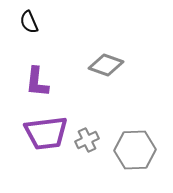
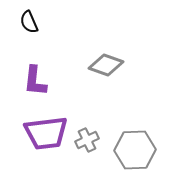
purple L-shape: moved 2 px left, 1 px up
